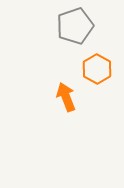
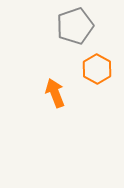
orange arrow: moved 11 px left, 4 px up
